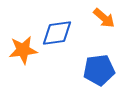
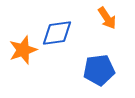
orange arrow: moved 3 px right; rotated 15 degrees clockwise
orange star: rotated 12 degrees counterclockwise
